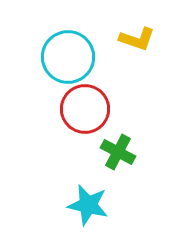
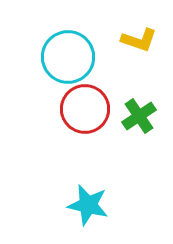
yellow L-shape: moved 2 px right, 1 px down
green cross: moved 21 px right, 36 px up; rotated 28 degrees clockwise
